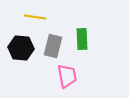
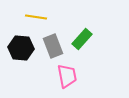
yellow line: moved 1 px right
green rectangle: rotated 45 degrees clockwise
gray rectangle: rotated 35 degrees counterclockwise
